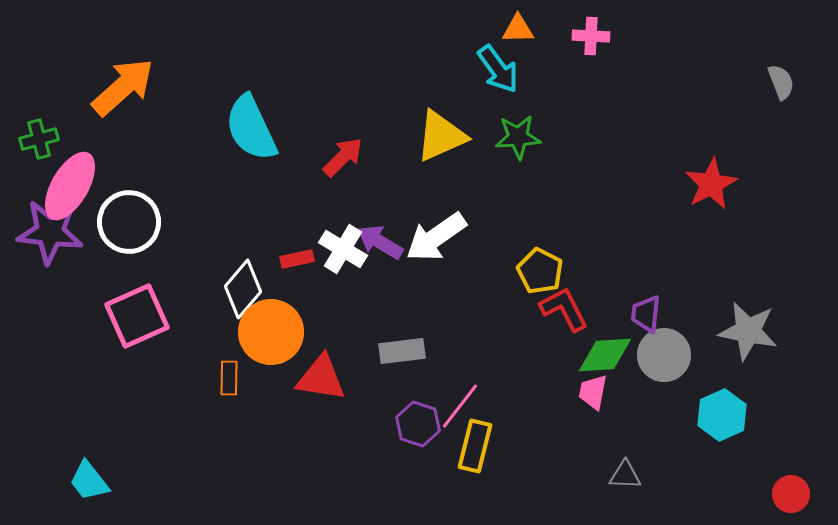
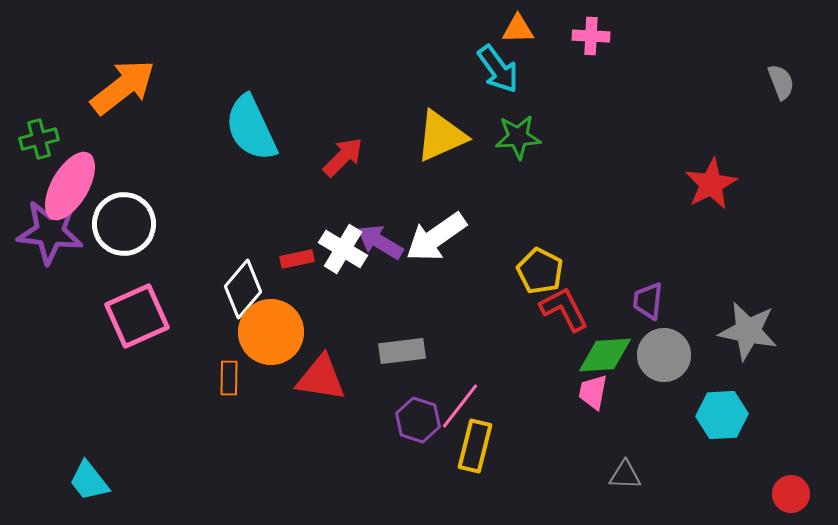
orange arrow: rotated 4 degrees clockwise
white circle: moved 5 px left, 2 px down
purple trapezoid: moved 2 px right, 13 px up
cyan hexagon: rotated 21 degrees clockwise
purple hexagon: moved 4 px up
